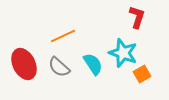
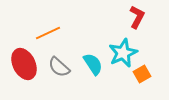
red L-shape: rotated 10 degrees clockwise
orange line: moved 15 px left, 3 px up
cyan star: rotated 28 degrees clockwise
